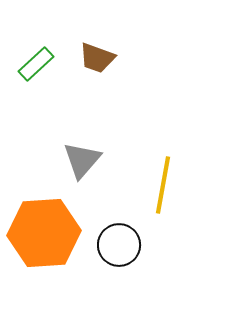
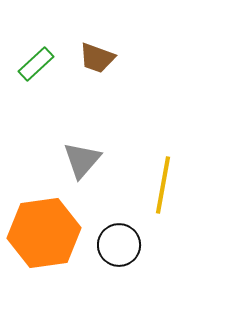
orange hexagon: rotated 4 degrees counterclockwise
